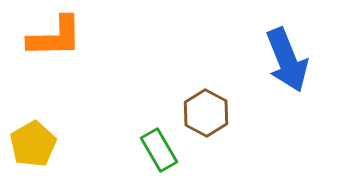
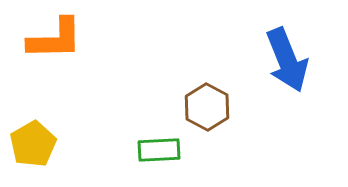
orange L-shape: moved 2 px down
brown hexagon: moved 1 px right, 6 px up
green rectangle: rotated 63 degrees counterclockwise
